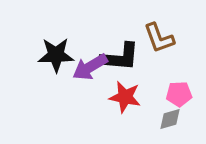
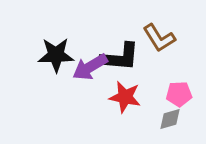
brown L-shape: rotated 12 degrees counterclockwise
